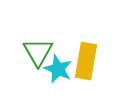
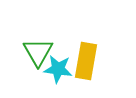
cyan star: rotated 16 degrees counterclockwise
